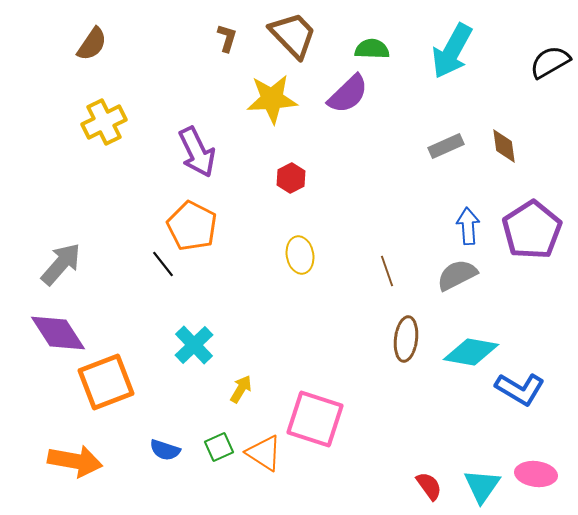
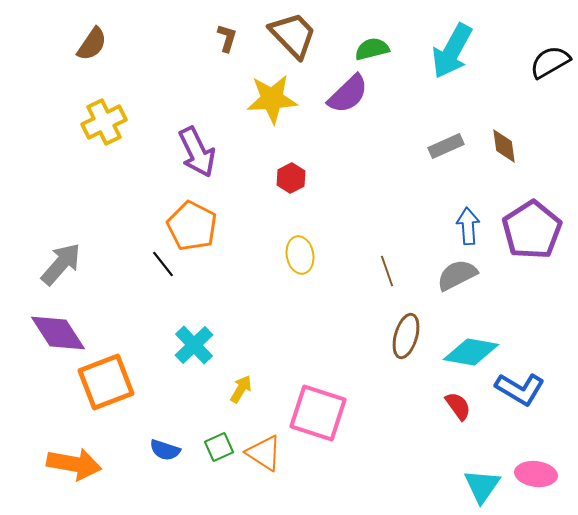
green semicircle: rotated 16 degrees counterclockwise
brown ellipse: moved 3 px up; rotated 9 degrees clockwise
pink square: moved 3 px right, 6 px up
orange arrow: moved 1 px left, 3 px down
red semicircle: moved 29 px right, 80 px up
